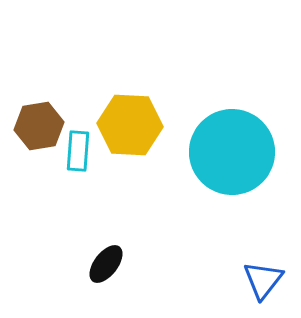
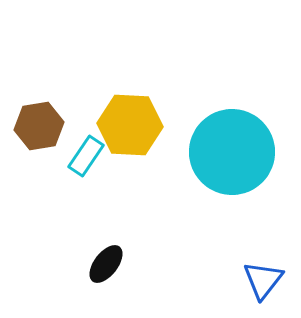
cyan rectangle: moved 8 px right, 5 px down; rotated 30 degrees clockwise
